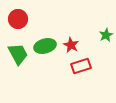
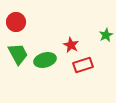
red circle: moved 2 px left, 3 px down
green ellipse: moved 14 px down
red rectangle: moved 2 px right, 1 px up
